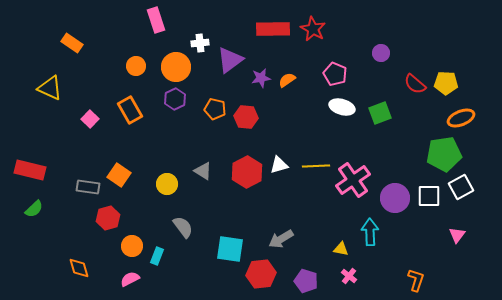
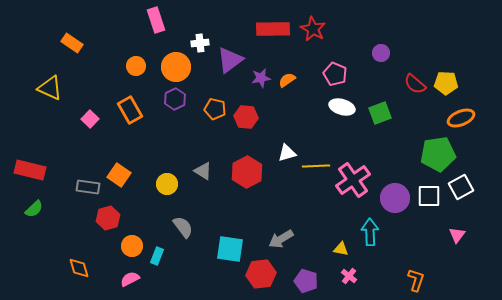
green pentagon at (444, 154): moved 6 px left
white triangle at (279, 165): moved 8 px right, 12 px up
